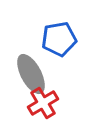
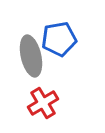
gray ellipse: moved 18 px up; rotated 15 degrees clockwise
